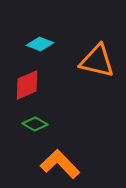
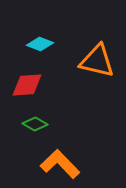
red diamond: rotated 20 degrees clockwise
